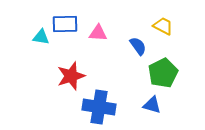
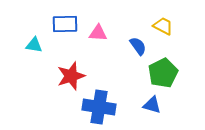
cyan triangle: moved 7 px left, 8 px down
